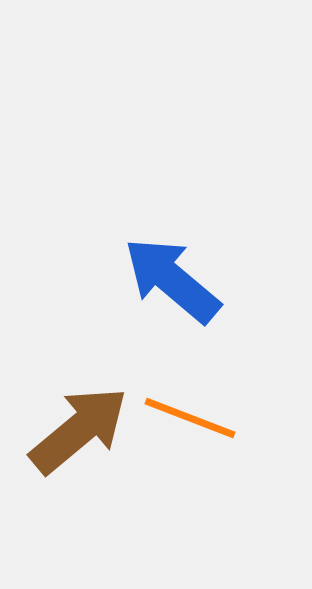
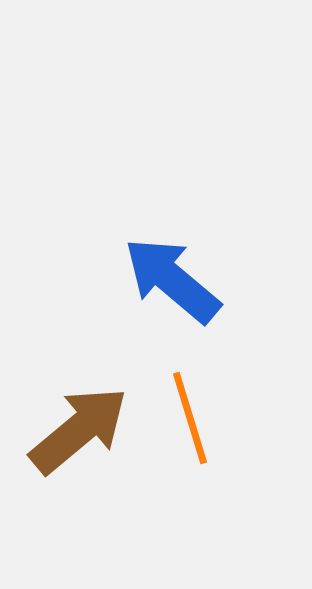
orange line: rotated 52 degrees clockwise
